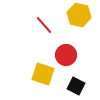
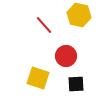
red circle: moved 1 px down
yellow square: moved 5 px left, 4 px down
black square: moved 2 px up; rotated 30 degrees counterclockwise
